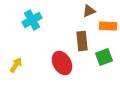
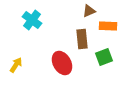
cyan cross: rotated 24 degrees counterclockwise
brown rectangle: moved 2 px up
